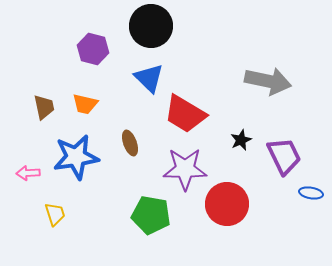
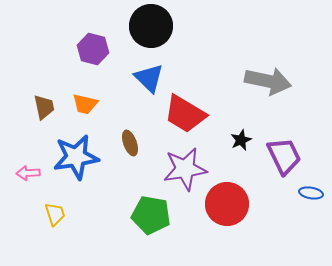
purple star: rotated 9 degrees counterclockwise
